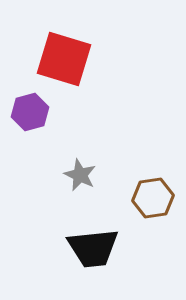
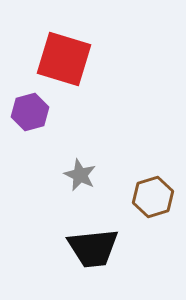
brown hexagon: moved 1 px up; rotated 9 degrees counterclockwise
